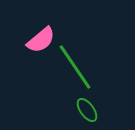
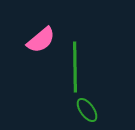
green line: rotated 33 degrees clockwise
